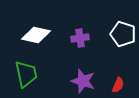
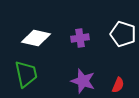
white diamond: moved 3 px down
